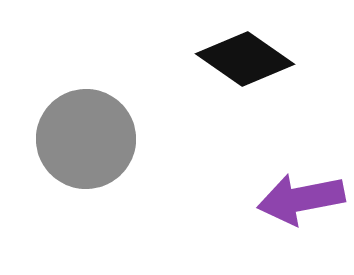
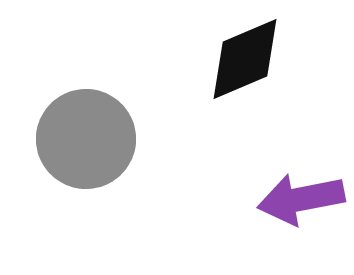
black diamond: rotated 58 degrees counterclockwise
